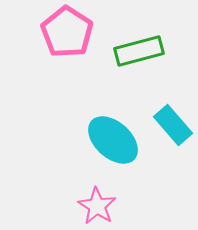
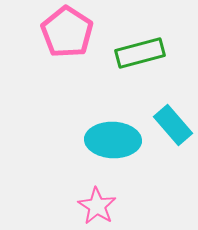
green rectangle: moved 1 px right, 2 px down
cyan ellipse: rotated 40 degrees counterclockwise
